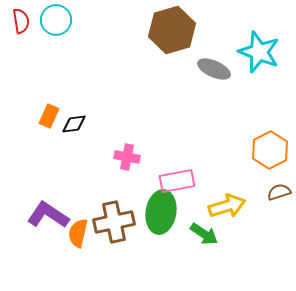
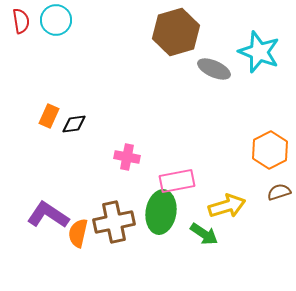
brown hexagon: moved 4 px right, 2 px down
